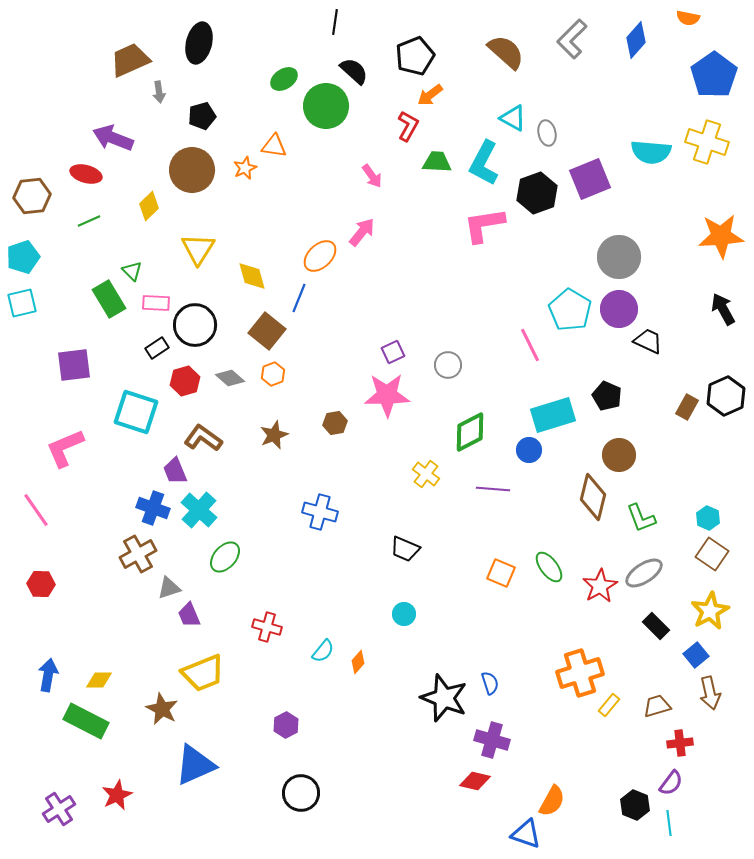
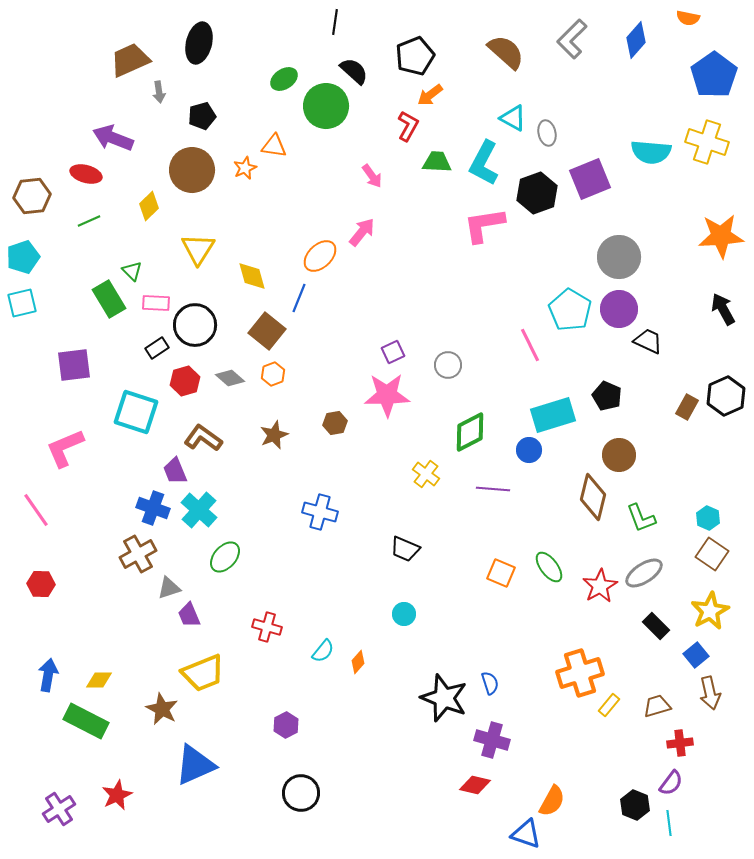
red diamond at (475, 781): moved 4 px down
